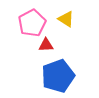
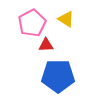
blue pentagon: rotated 20 degrees clockwise
